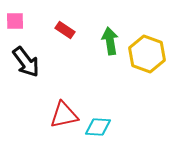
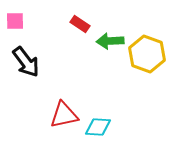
red rectangle: moved 15 px right, 6 px up
green arrow: rotated 84 degrees counterclockwise
